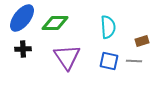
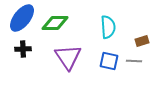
purple triangle: moved 1 px right
